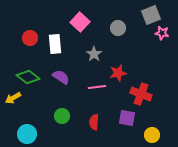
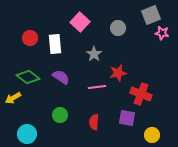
green circle: moved 2 px left, 1 px up
